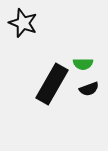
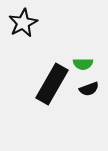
black star: rotated 24 degrees clockwise
